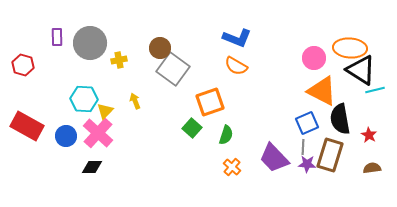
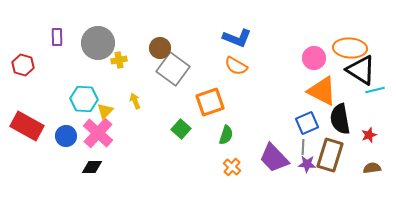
gray circle: moved 8 px right
green square: moved 11 px left, 1 px down
red star: rotated 21 degrees clockwise
